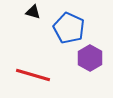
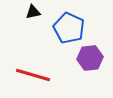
black triangle: rotated 28 degrees counterclockwise
purple hexagon: rotated 25 degrees clockwise
